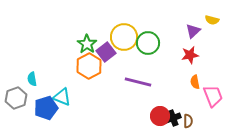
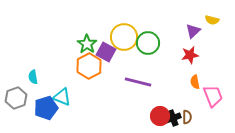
purple square: rotated 24 degrees counterclockwise
cyan semicircle: moved 1 px right, 2 px up
brown semicircle: moved 1 px left, 4 px up
